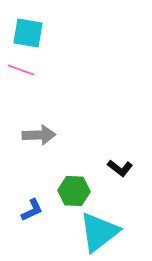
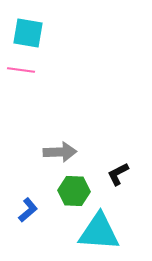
pink line: rotated 12 degrees counterclockwise
gray arrow: moved 21 px right, 17 px down
black L-shape: moved 2 px left, 6 px down; rotated 115 degrees clockwise
blue L-shape: moved 4 px left; rotated 15 degrees counterclockwise
cyan triangle: rotated 42 degrees clockwise
